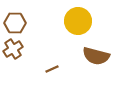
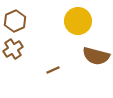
brown hexagon: moved 2 px up; rotated 25 degrees counterclockwise
brown line: moved 1 px right, 1 px down
